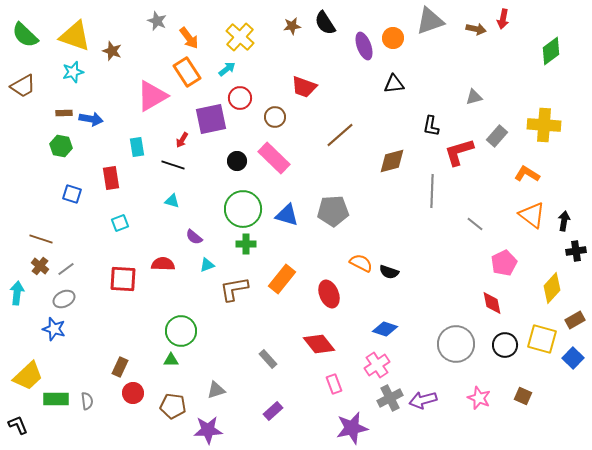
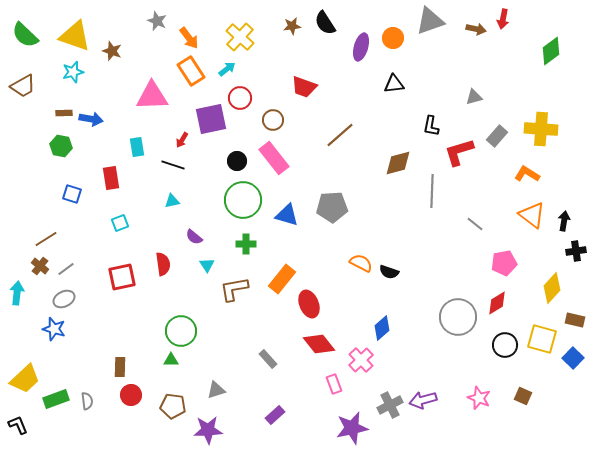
purple ellipse at (364, 46): moved 3 px left, 1 px down; rotated 36 degrees clockwise
orange rectangle at (187, 72): moved 4 px right, 1 px up
pink triangle at (152, 96): rotated 28 degrees clockwise
brown circle at (275, 117): moved 2 px left, 3 px down
yellow cross at (544, 125): moved 3 px left, 4 px down
pink rectangle at (274, 158): rotated 8 degrees clockwise
brown diamond at (392, 161): moved 6 px right, 2 px down
cyan triangle at (172, 201): rotated 28 degrees counterclockwise
green circle at (243, 209): moved 9 px up
gray pentagon at (333, 211): moved 1 px left, 4 px up
brown line at (41, 239): moved 5 px right; rotated 50 degrees counterclockwise
pink pentagon at (504, 263): rotated 15 degrees clockwise
red semicircle at (163, 264): rotated 80 degrees clockwise
cyan triangle at (207, 265): rotated 42 degrees counterclockwise
red square at (123, 279): moved 1 px left, 2 px up; rotated 16 degrees counterclockwise
red ellipse at (329, 294): moved 20 px left, 10 px down
red diamond at (492, 303): moved 5 px right; rotated 70 degrees clockwise
brown rectangle at (575, 320): rotated 42 degrees clockwise
blue diamond at (385, 329): moved 3 px left, 1 px up; rotated 60 degrees counterclockwise
gray circle at (456, 344): moved 2 px right, 27 px up
pink cross at (377, 365): moved 16 px left, 5 px up; rotated 10 degrees counterclockwise
brown rectangle at (120, 367): rotated 24 degrees counterclockwise
yellow trapezoid at (28, 376): moved 3 px left, 3 px down
red circle at (133, 393): moved 2 px left, 2 px down
gray cross at (390, 398): moved 7 px down
green rectangle at (56, 399): rotated 20 degrees counterclockwise
purple rectangle at (273, 411): moved 2 px right, 4 px down
